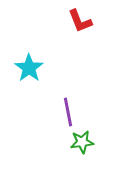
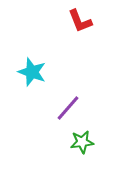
cyan star: moved 3 px right, 4 px down; rotated 16 degrees counterclockwise
purple line: moved 4 px up; rotated 52 degrees clockwise
